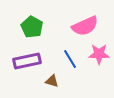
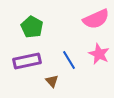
pink semicircle: moved 11 px right, 7 px up
pink star: rotated 25 degrees clockwise
blue line: moved 1 px left, 1 px down
brown triangle: rotated 32 degrees clockwise
